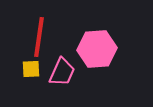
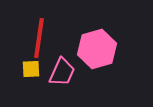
red line: moved 1 px down
pink hexagon: rotated 12 degrees counterclockwise
